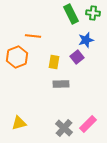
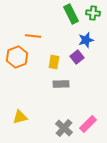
yellow triangle: moved 1 px right, 6 px up
